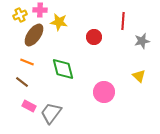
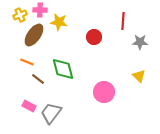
gray star: moved 2 px left, 1 px down; rotated 14 degrees clockwise
brown line: moved 16 px right, 3 px up
